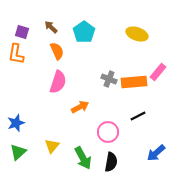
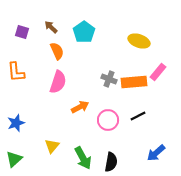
yellow ellipse: moved 2 px right, 7 px down
orange L-shape: moved 18 px down; rotated 15 degrees counterclockwise
pink circle: moved 12 px up
green triangle: moved 4 px left, 7 px down
